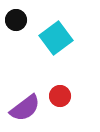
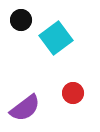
black circle: moved 5 px right
red circle: moved 13 px right, 3 px up
